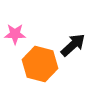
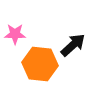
orange hexagon: rotated 8 degrees counterclockwise
